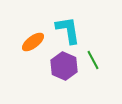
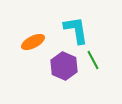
cyan L-shape: moved 8 px right
orange ellipse: rotated 10 degrees clockwise
